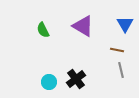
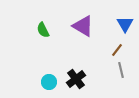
brown line: rotated 64 degrees counterclockwise
